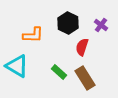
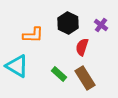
green rectangle: moved 2 px down
